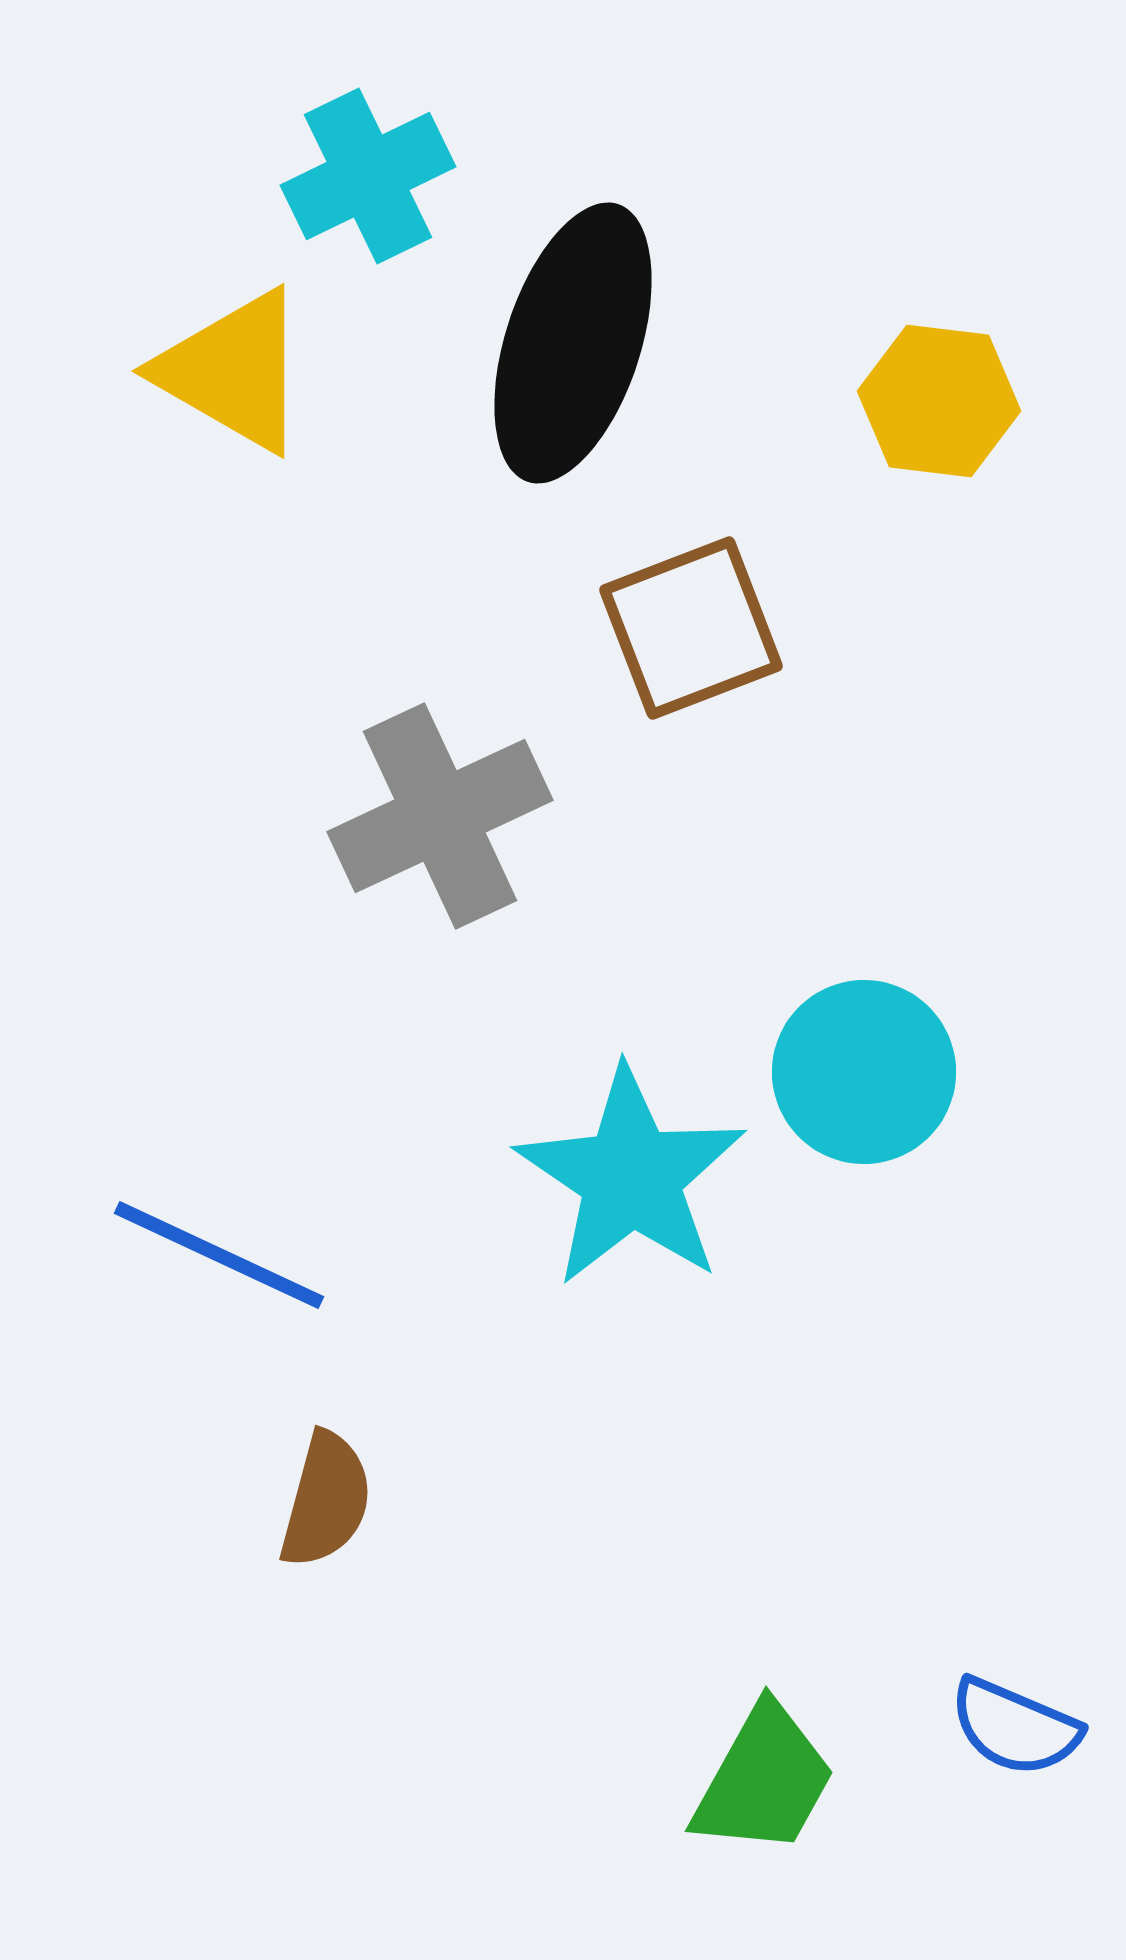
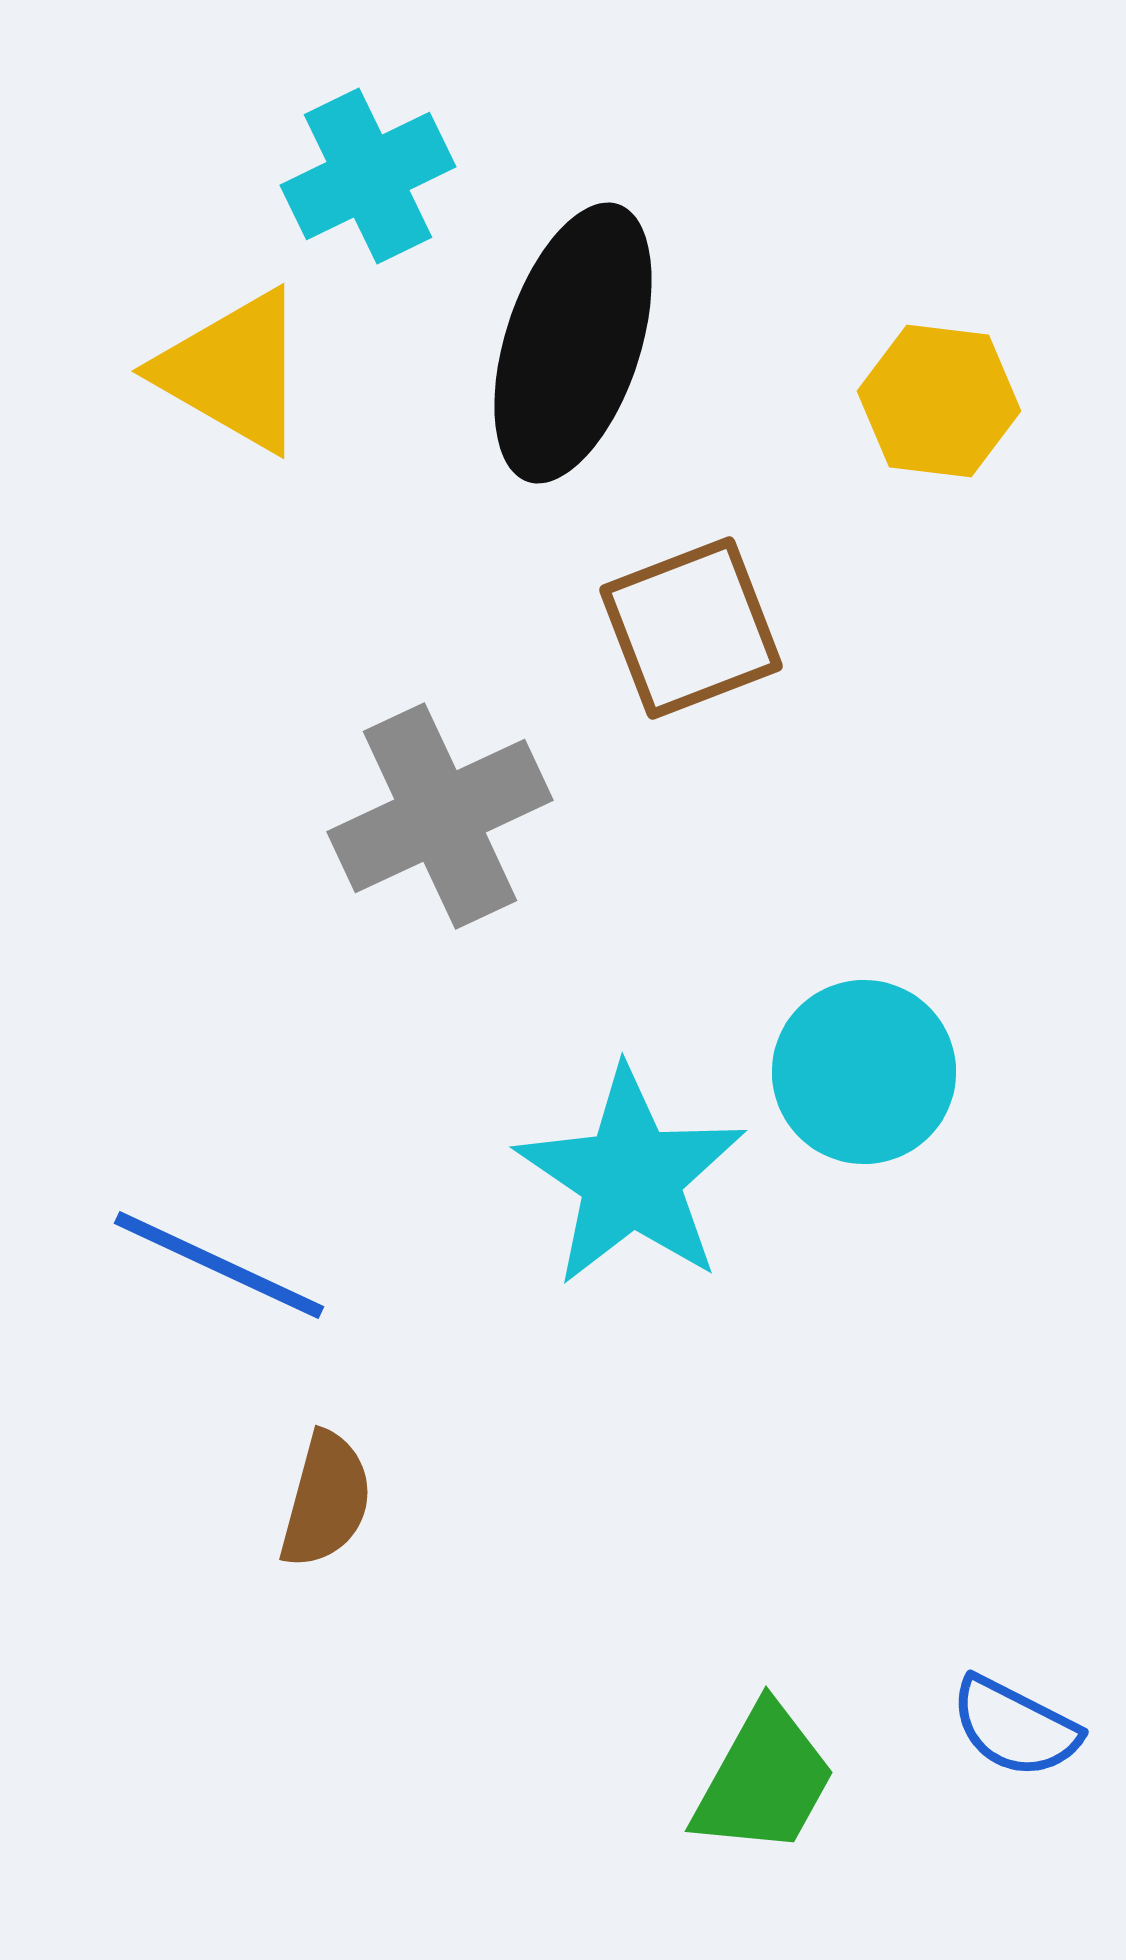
blue line: moved 10 px down
blue semicircle: rotated 4 degrees clockwise
